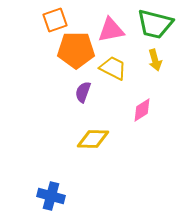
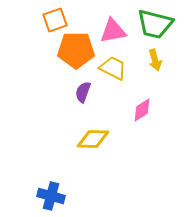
pink triangle: moved 2 px right, 1 px down
